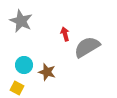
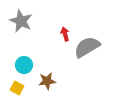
brown star: moved 9 px down; rotated 24 degrees counterclockwise
